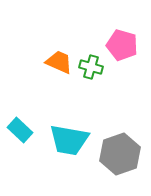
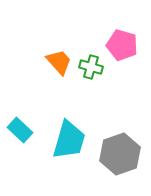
orange trapezoid: rotated 24 degrees clockwise
cyan trapezoid: rotated 84 degrees counterclockwise
